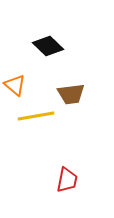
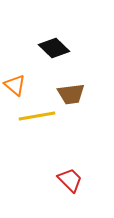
black diamond: moved 6 px right, 2 px down
yellow line: moved 1 px right
red trapezoid: moved 3 px right; rotated 56 degrees counterclockwise
